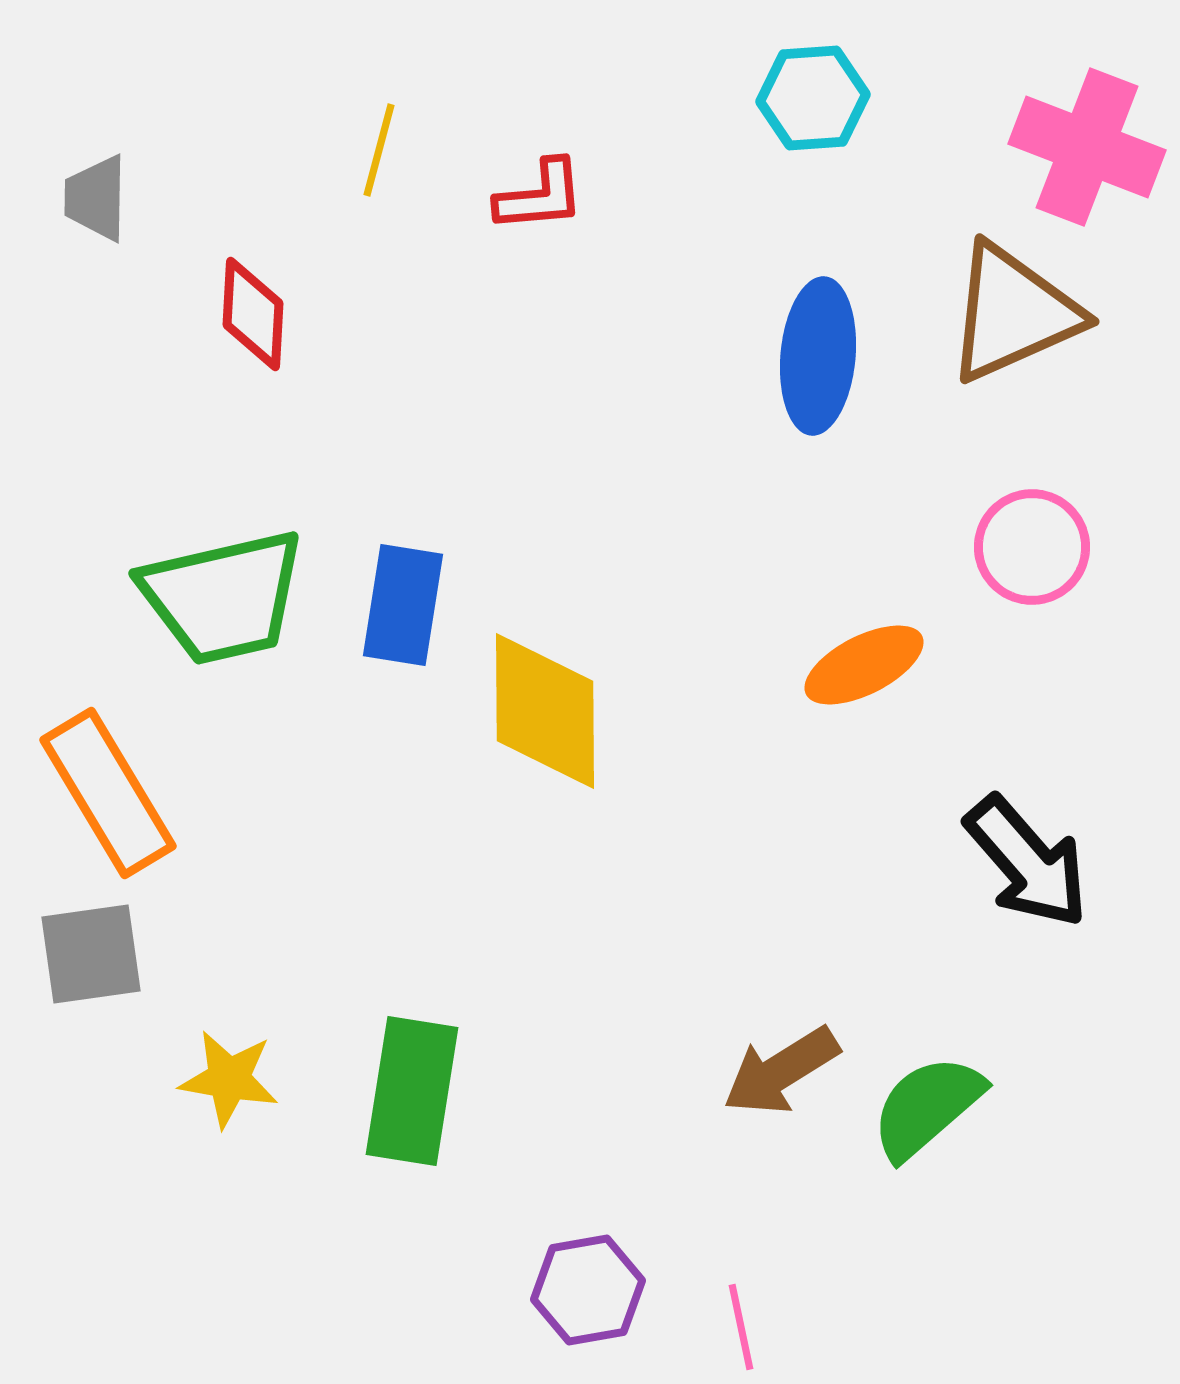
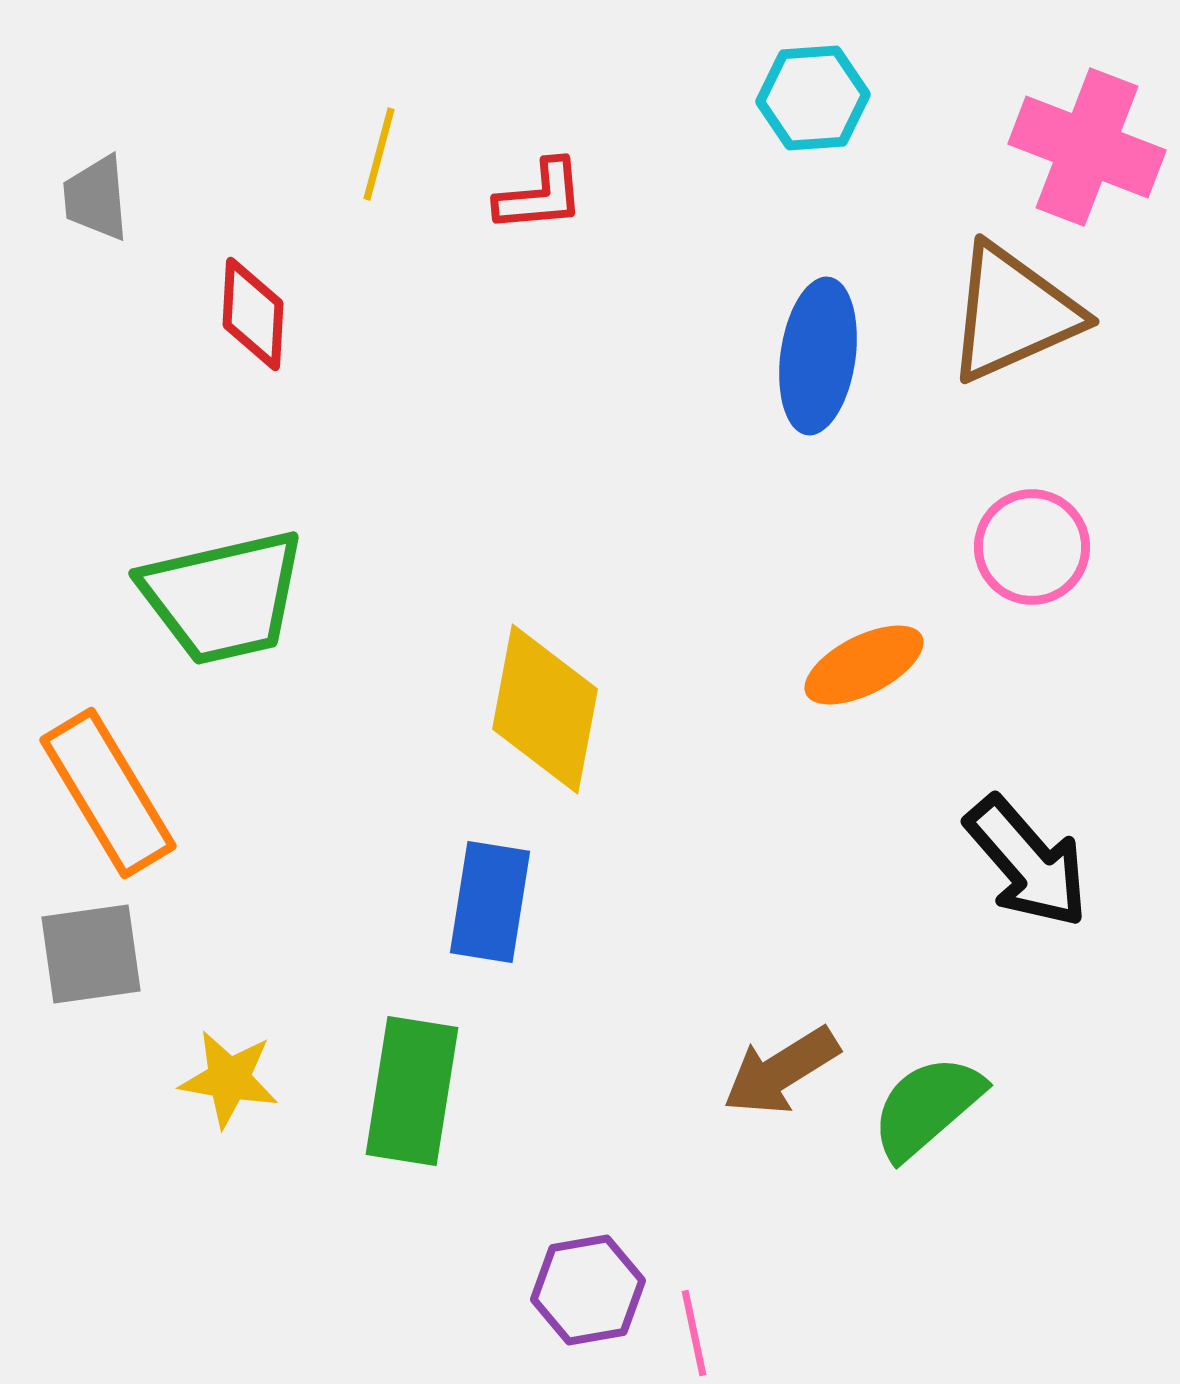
yellow line: moved 4 px down
gray trapezoid: rotated 6 degrees counterclockwise
blue ellipse: rotated 3 degrees clockwise
blue rectangle: moved 87 px right, 297 px down
yellow diamond: moved 2 px up; rotated 11 degrees clockwise
pink line: moved 47 px left, 6 px down
